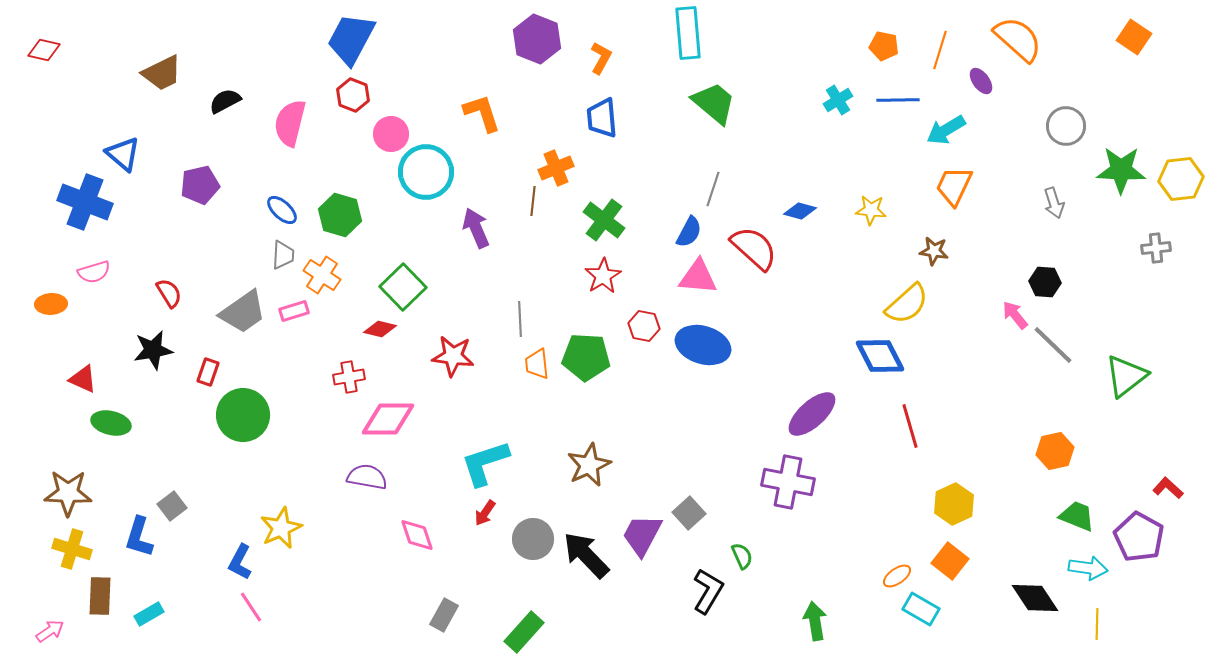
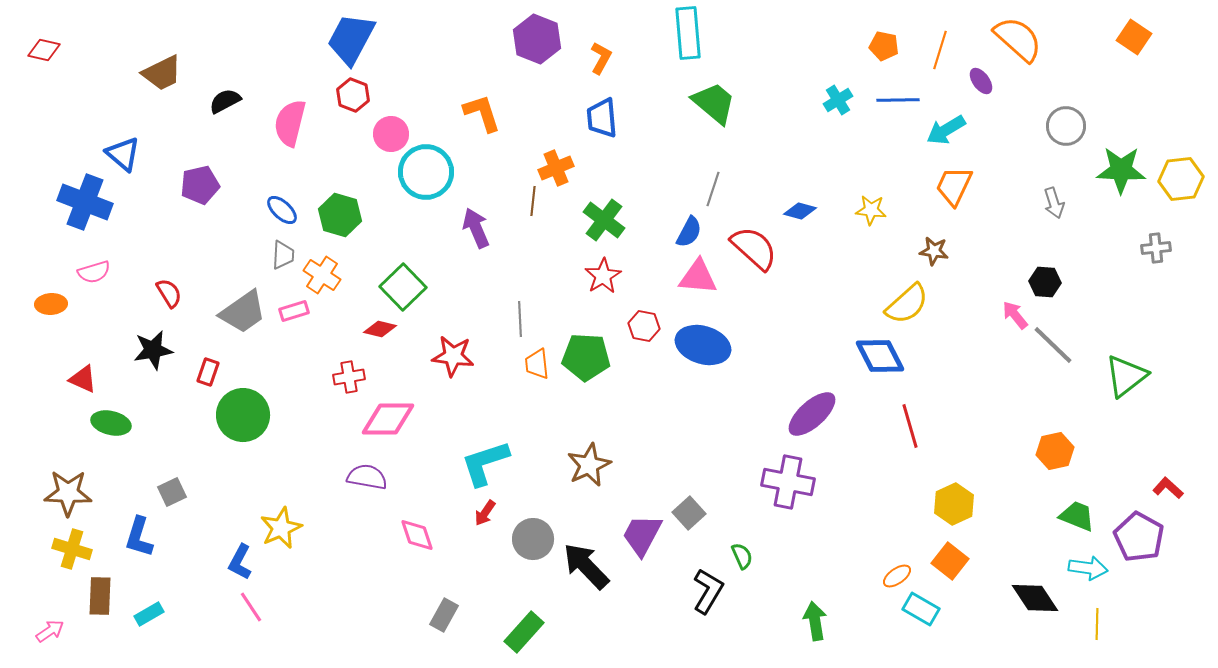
gray square at (172, 506): moved 14 px up; rotated 12 degrees clockwise
black arrow at (586, 555): moved 11 px down
